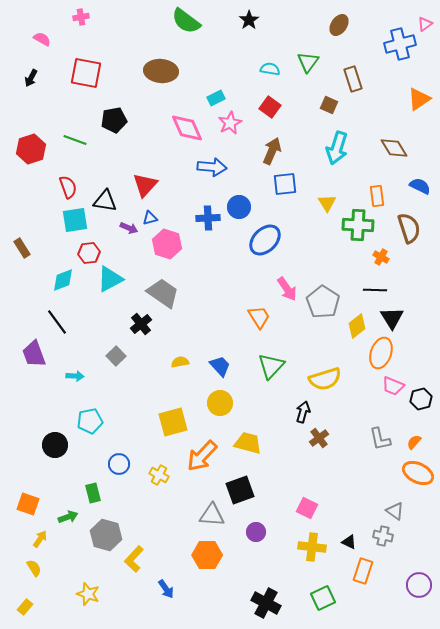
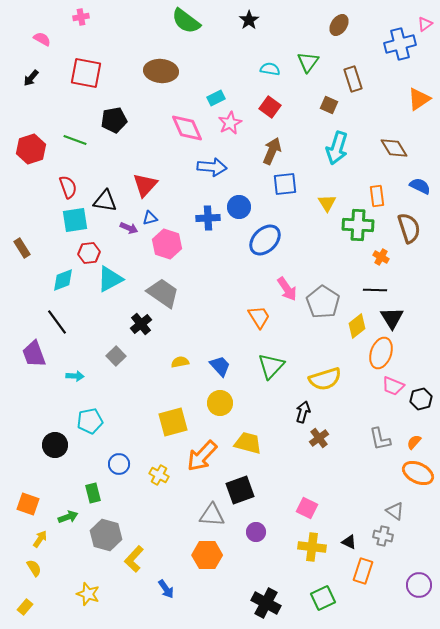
black arrow at (31, 78): rotated 12 degrees clockwise
